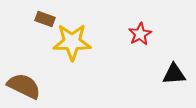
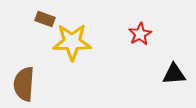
brown semicircle: moved 2 px up; rotated 112 degrees counterclockwise
